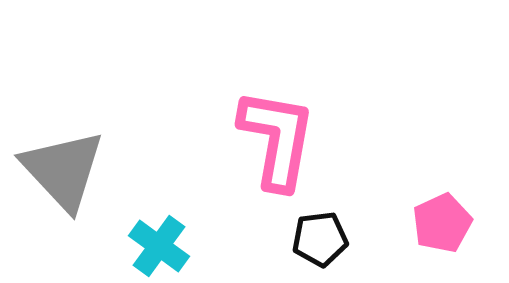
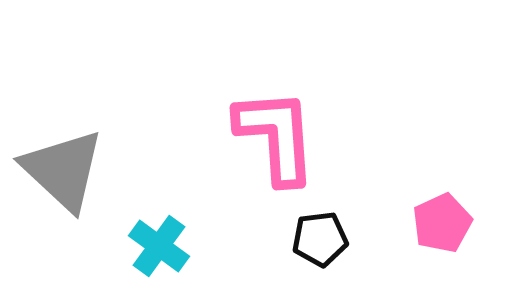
pink L-shape: moved 1 px left, 3 px up; rotated 14 degrees counterclockwise
gray triangle: rotated 4 degrees counterclockwise
